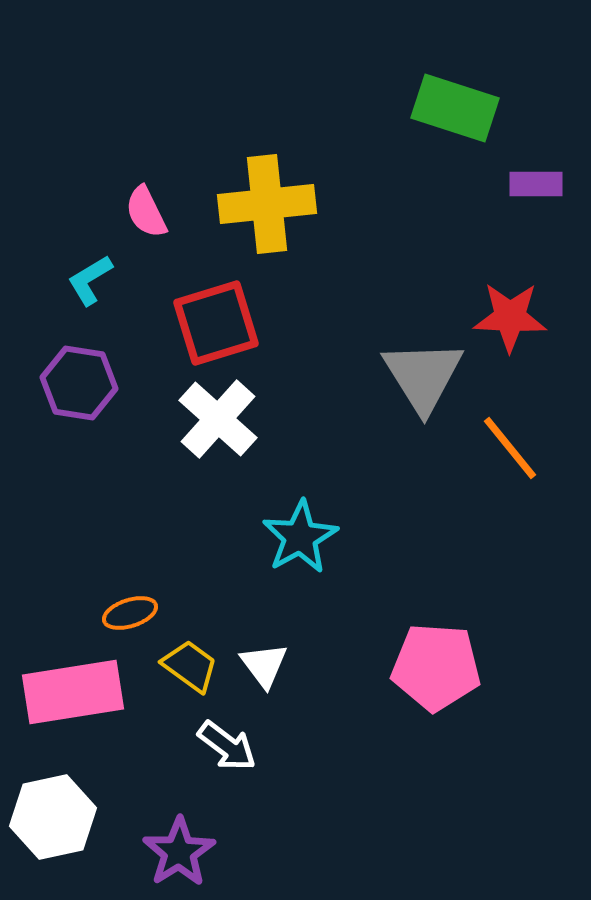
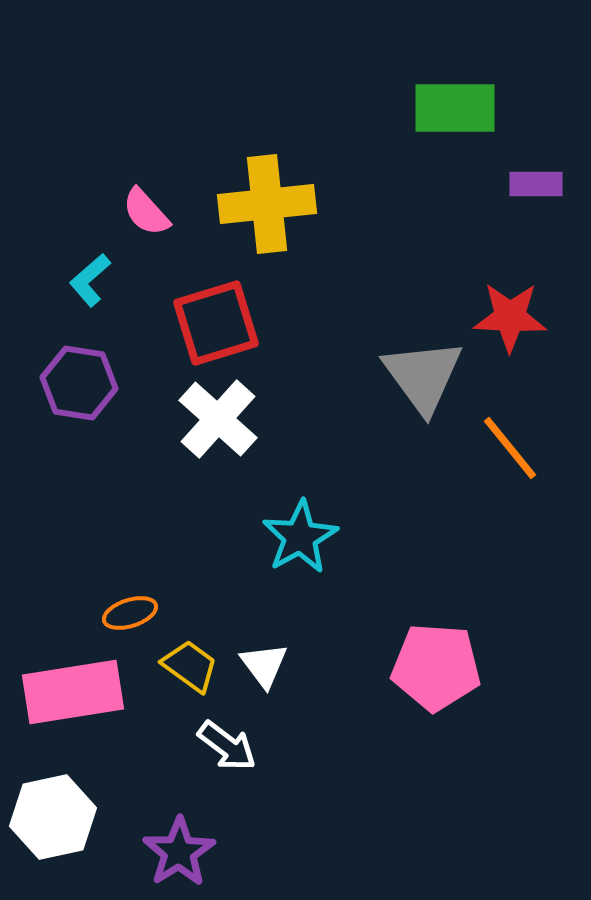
green rectangle: rotated 18 degrees counterclockwise
pink semicircle: rotated 16 degrees counterclockwise
cyan L-shape: rotated 10 degrees counterclockwise
gray triangle: rotated 4 degrees counterclockwise
